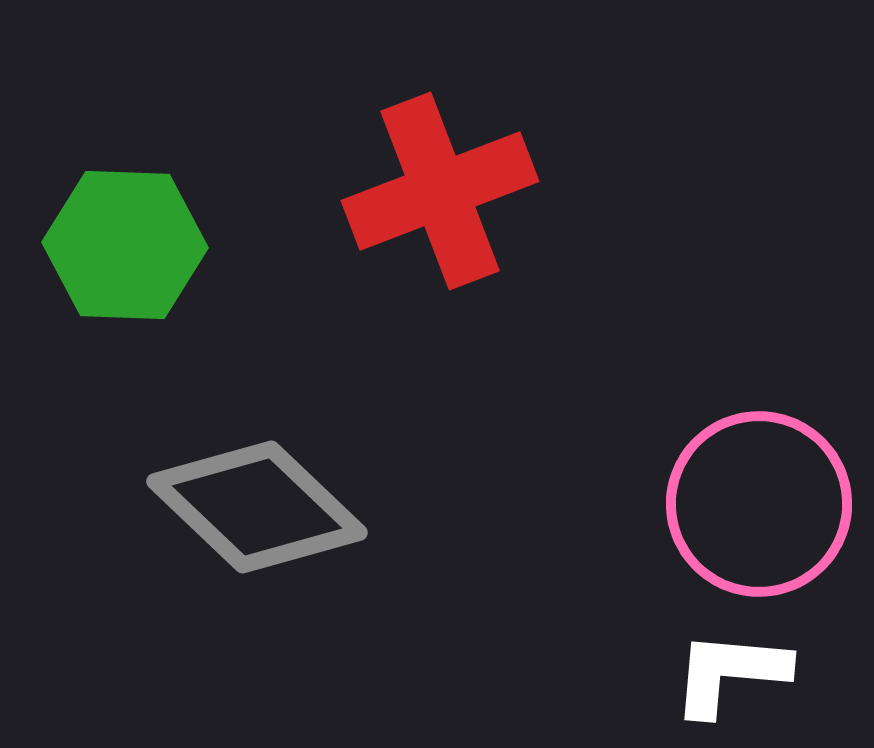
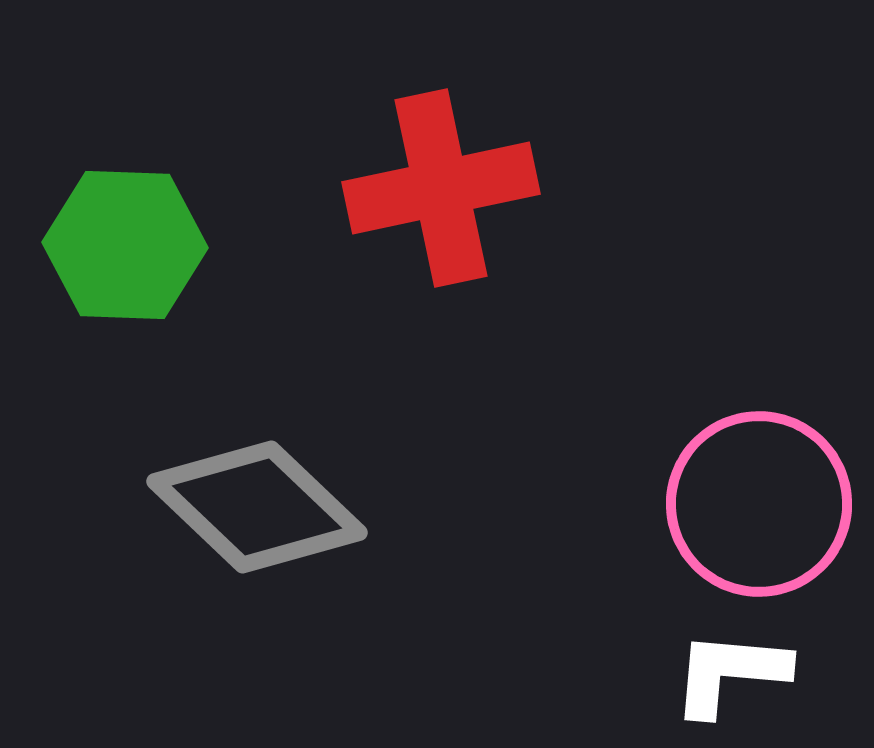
red cross: moved 1 px right, 3 px up; rotated 9 degrees clockwise
